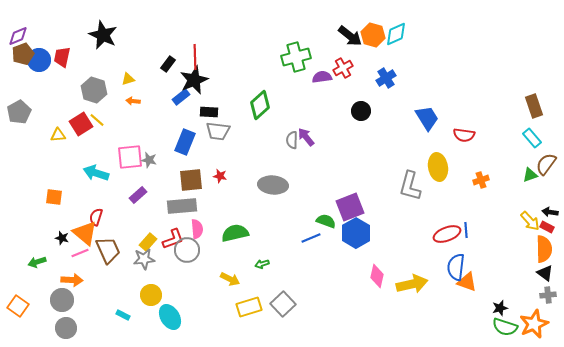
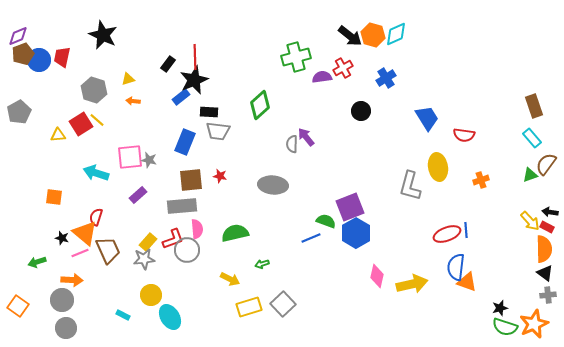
gray semicircle at (292, 140): moved 4 px down
